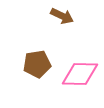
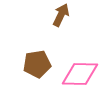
brown arrow: moved 1 px left, 1 px up; rotated 90 degrees counterclockwise
